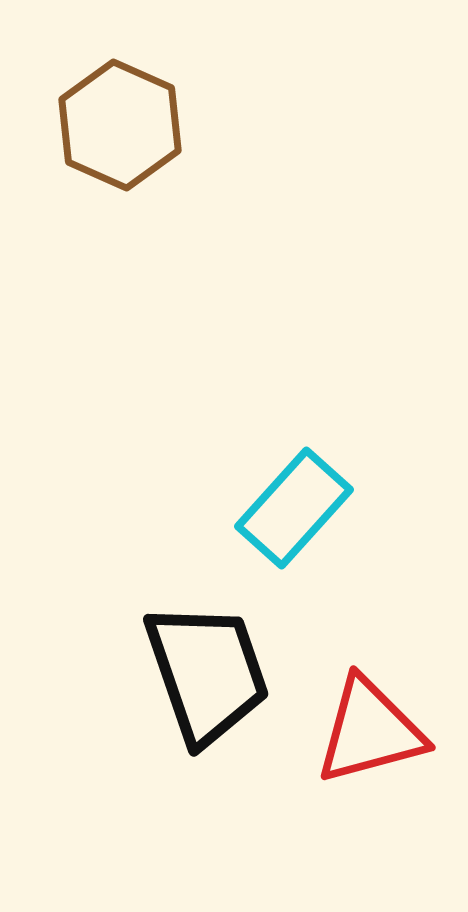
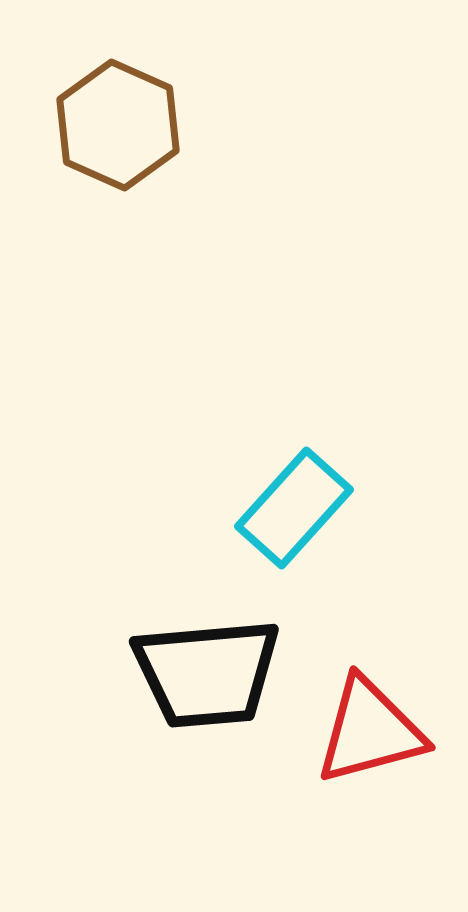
brown hexagon: moved 2 px left
black trapezoid: rotated 104 degrees clockwise
